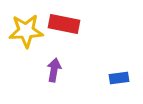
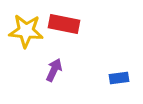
yellow star: rotated 8 degrees clockwise
purple arrow: rotated 15 degrees clockwise
